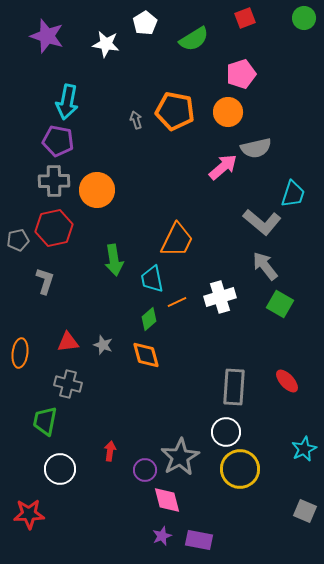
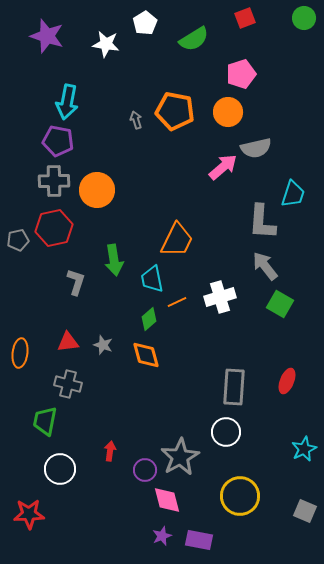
gray L-shape at (262, 222): rotated 54 degrees clockwise
gray L-shape at (45, 281): moved 31 px right, 1 px down
red ellipse at (287, 381): rotated 65 degrees clockwise
yellow circle at (240, 469): moved 27 px down
